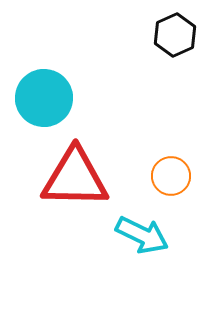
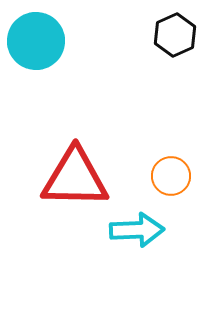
cyan circle: moved 8 px left, 57 px up
cyan arrow: moved 5 px left, 5 px up; rotated 28 degrees counterclockwise
